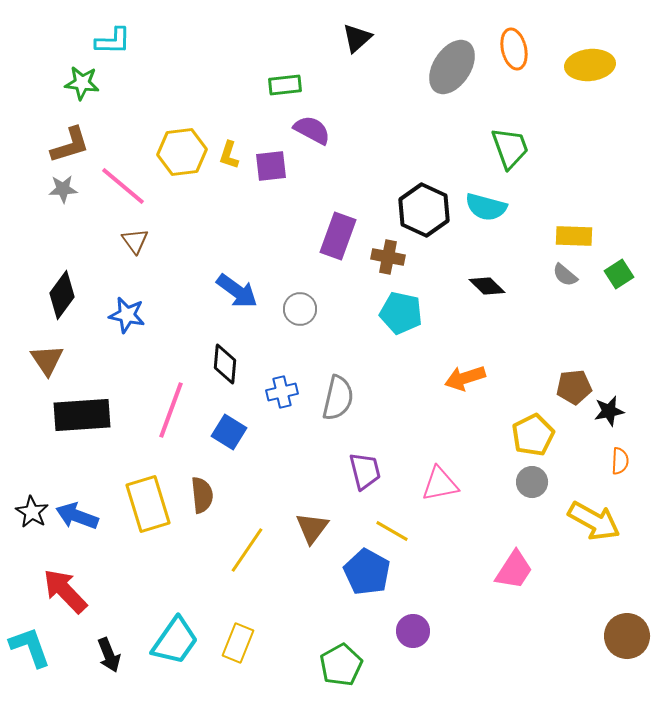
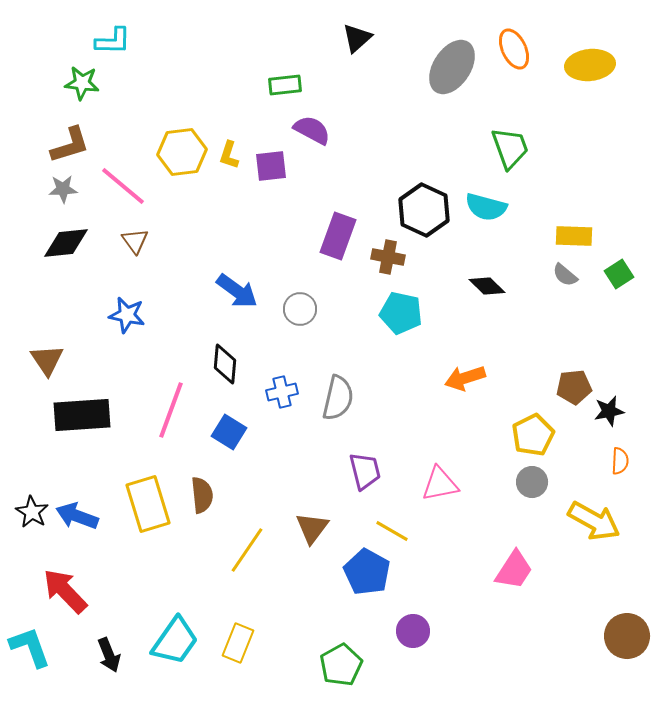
orange ellipse at (514, 49): rotated 12 degrees counterclockwise
black diamond at (62, 295): moved 4 px right, 52 px up; rotated 48 degrees clockwise
